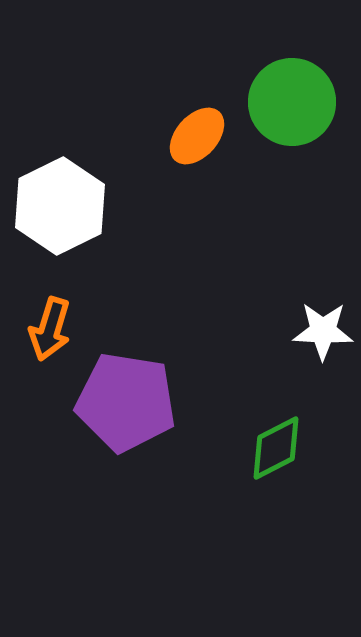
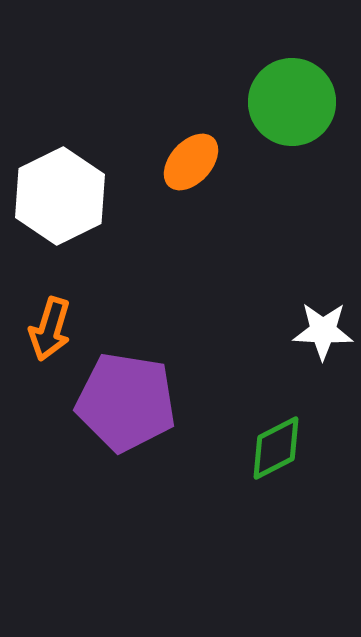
orange ellipse: moved 6 px left, 26 px down
white hexagon: moved 10 px up
